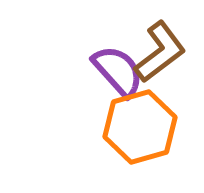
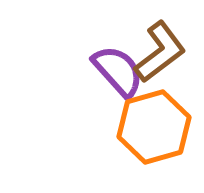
orange hexagon: moved 14 px right
